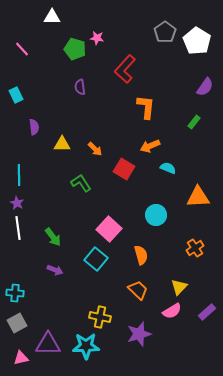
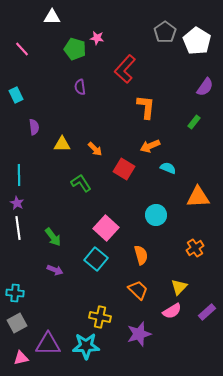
pink square at (109, 229): moved 3 px left, 1 px up
